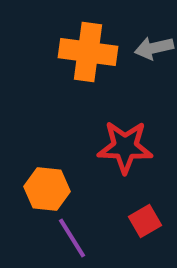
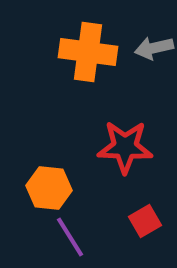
orange hexagon: moved 2 px right, 1 px up
purple line: moved 2 px left, 1 px up
